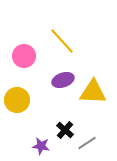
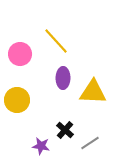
yellow line: moved 6 px left
pink circle: moved 4 px left, 2 px up
purple ellipse: moved 2 px up; rotated 70 degrees counterclockwise
gray line: moved 3 px right
